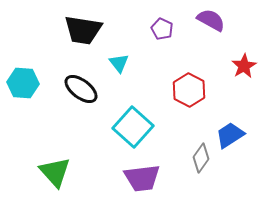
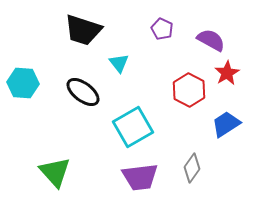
purple semicircle: moved 20 px down
black trapezoid: rotated 9 degrees clockwise
red star: moved 17 px left, 7 px down
black ellipse: moved 2 px right, 3 px down
cyan square: rotated 18 degrees clockwise
blue trapezoid: moved 4 px left, 11 px up
gray diamond: moved 9 px left, 10 px down
purple trapezoid: moved 2 px left, 1 px up
